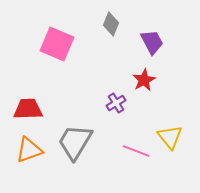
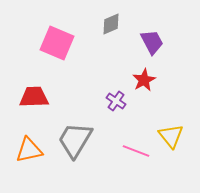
gray diamond: rotated 45 degrees clockwise
pink square: moved 1 px up
purple cross: moved 2 px up; rotated 24 degrees counterclockwise
red trapezoid: moved 6 px right, 12 px up
yellow triangle: moved 1 px right, 1 px up
gray trapezoid: moved 2 px up
orange triangle: rotated 8 degrees clockwise
